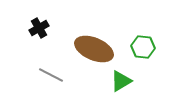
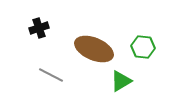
black cross: rotated 12 degrees clockwise
